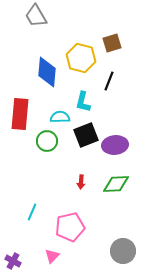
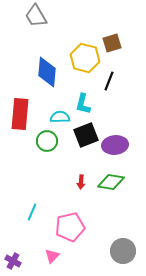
yellow hexagon: moved 4 px right
cyan L-shape: moved 2 px down
green diamond: moved 5 px left, 2 px up; rotated 12 degrees clockwise
